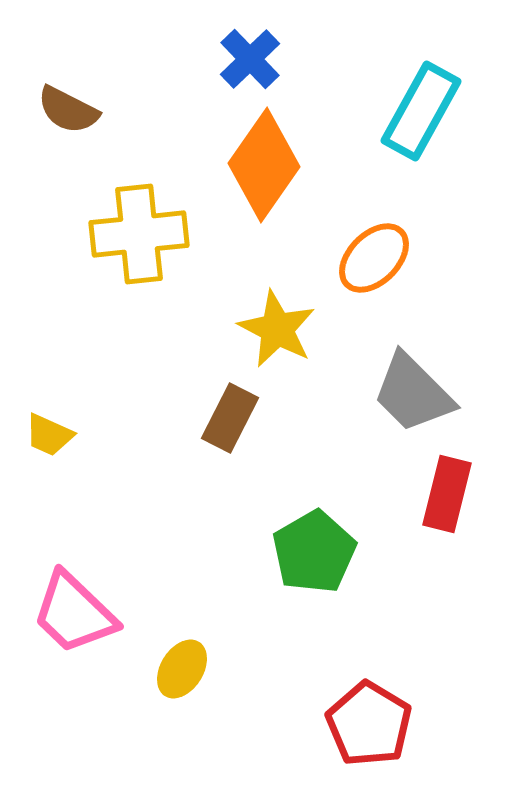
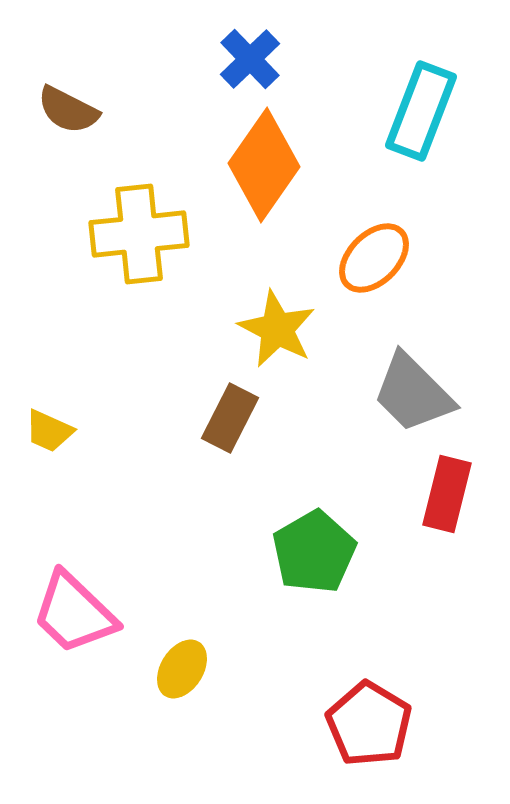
cyan rectangle: rotated 8 degrees counterclockwise
yellow trapezoid: moved 4 px up
